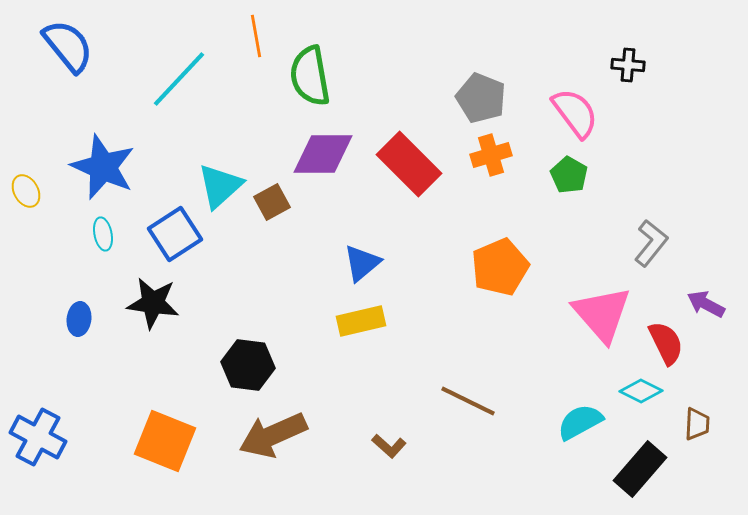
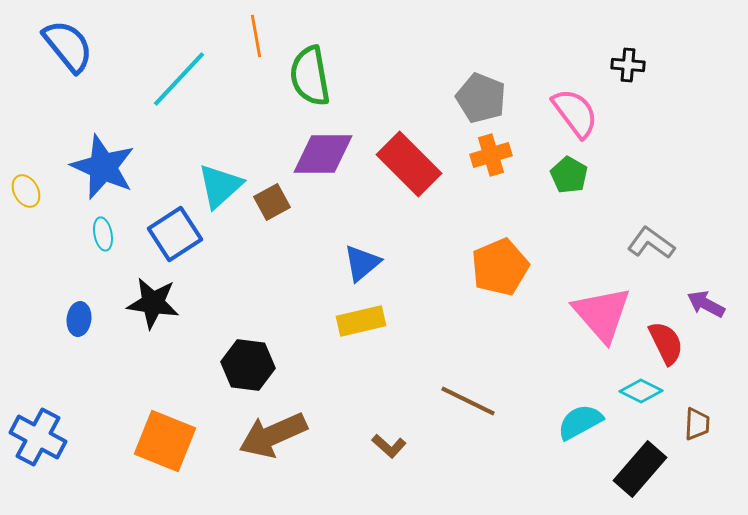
gray L-shape: rotated 93 degrees counterclockwise
